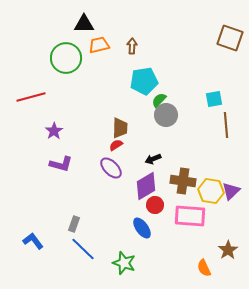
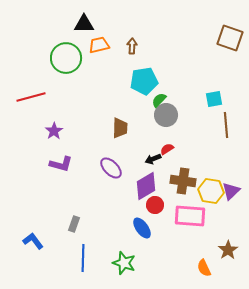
red semicircle: moved 51 px right, 4 px down
blue line: moved 9 px down; rotated 48 degrees clockwise
